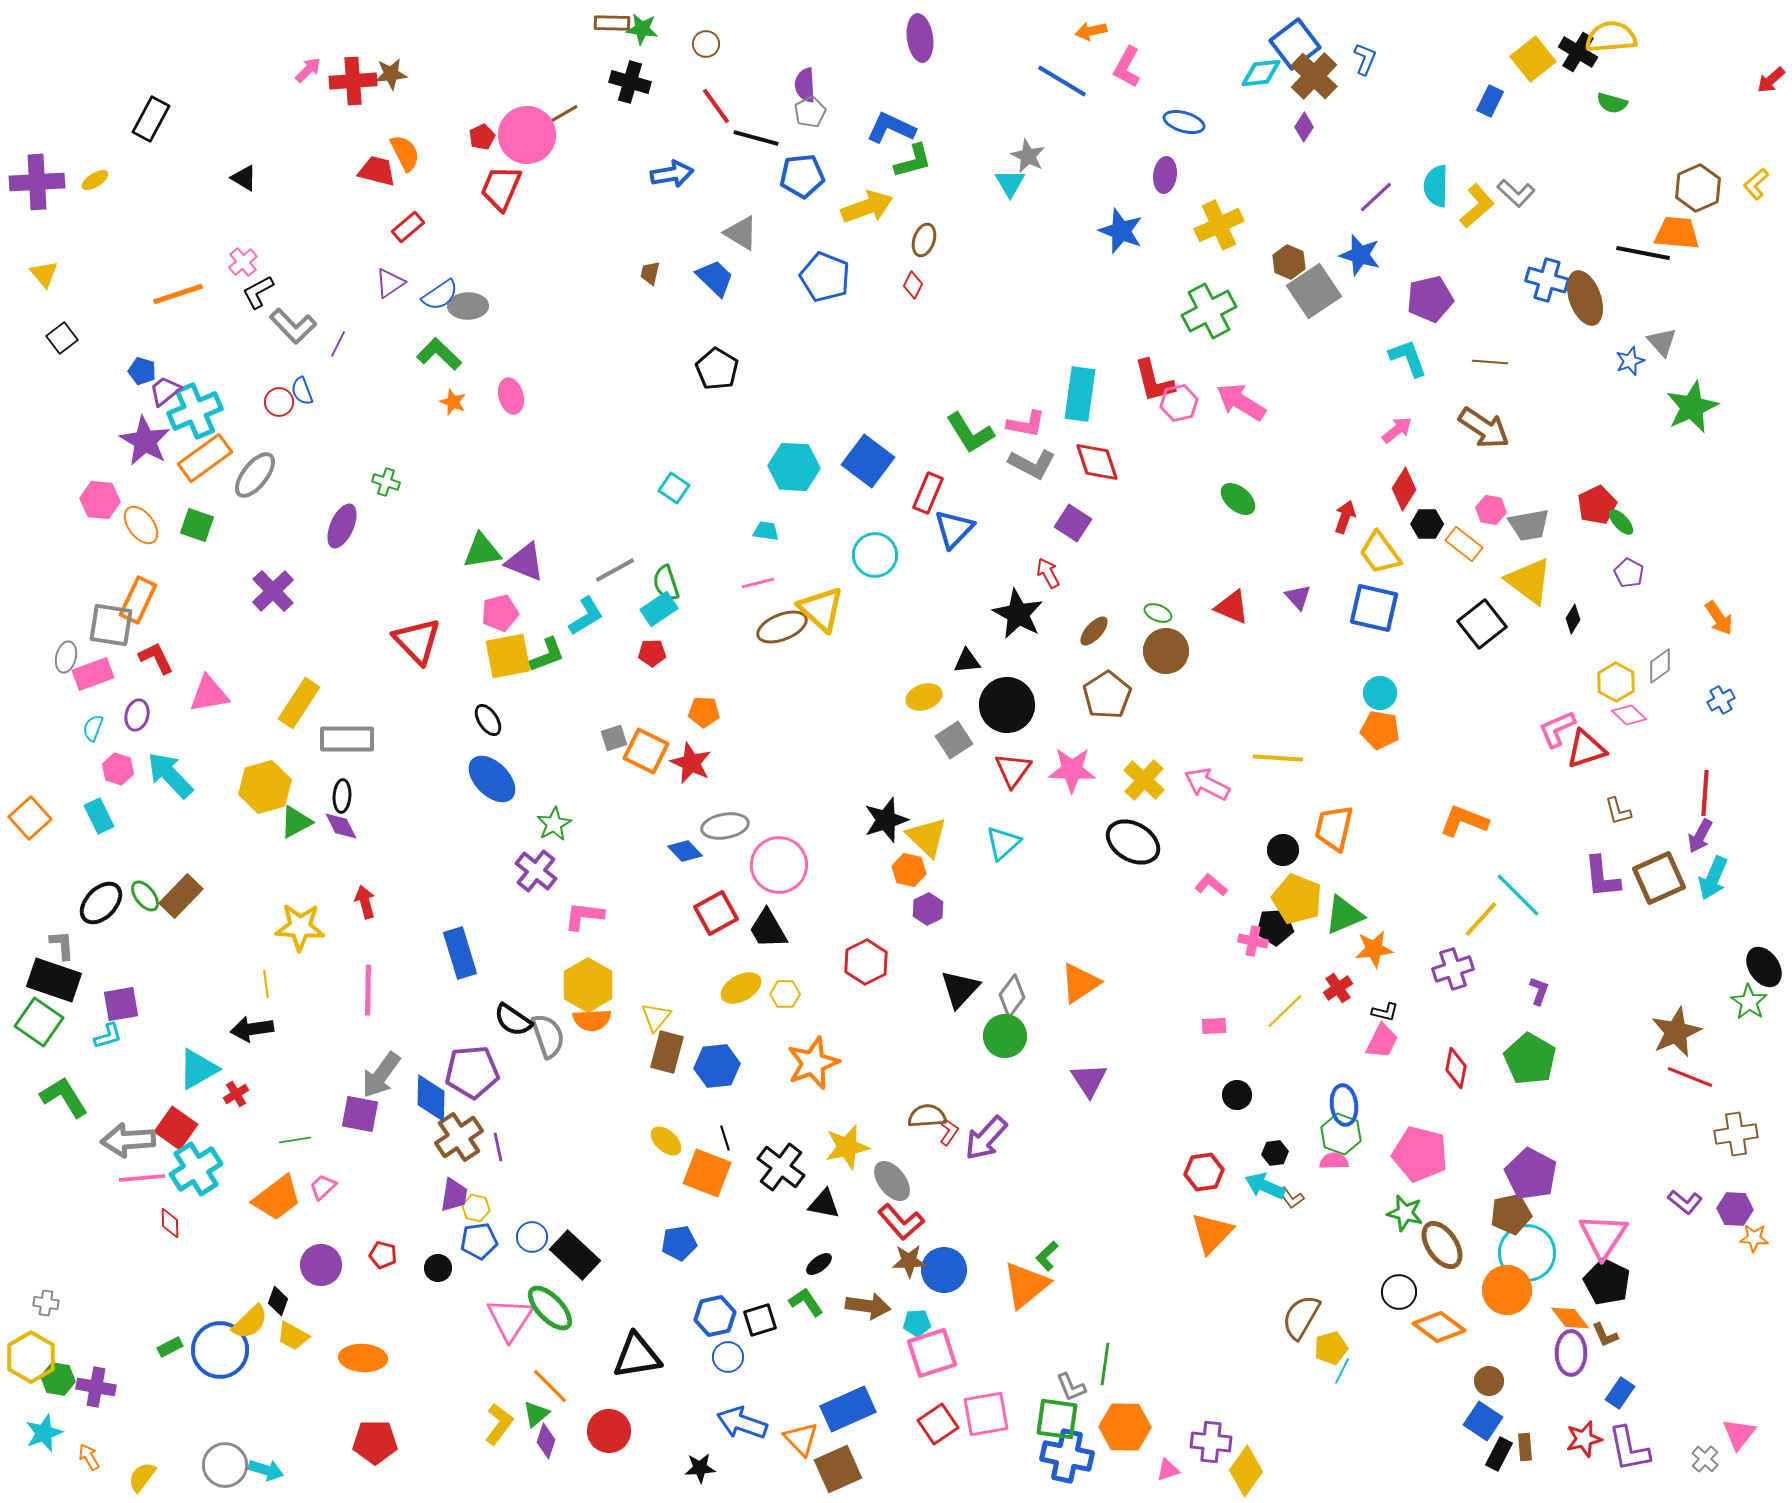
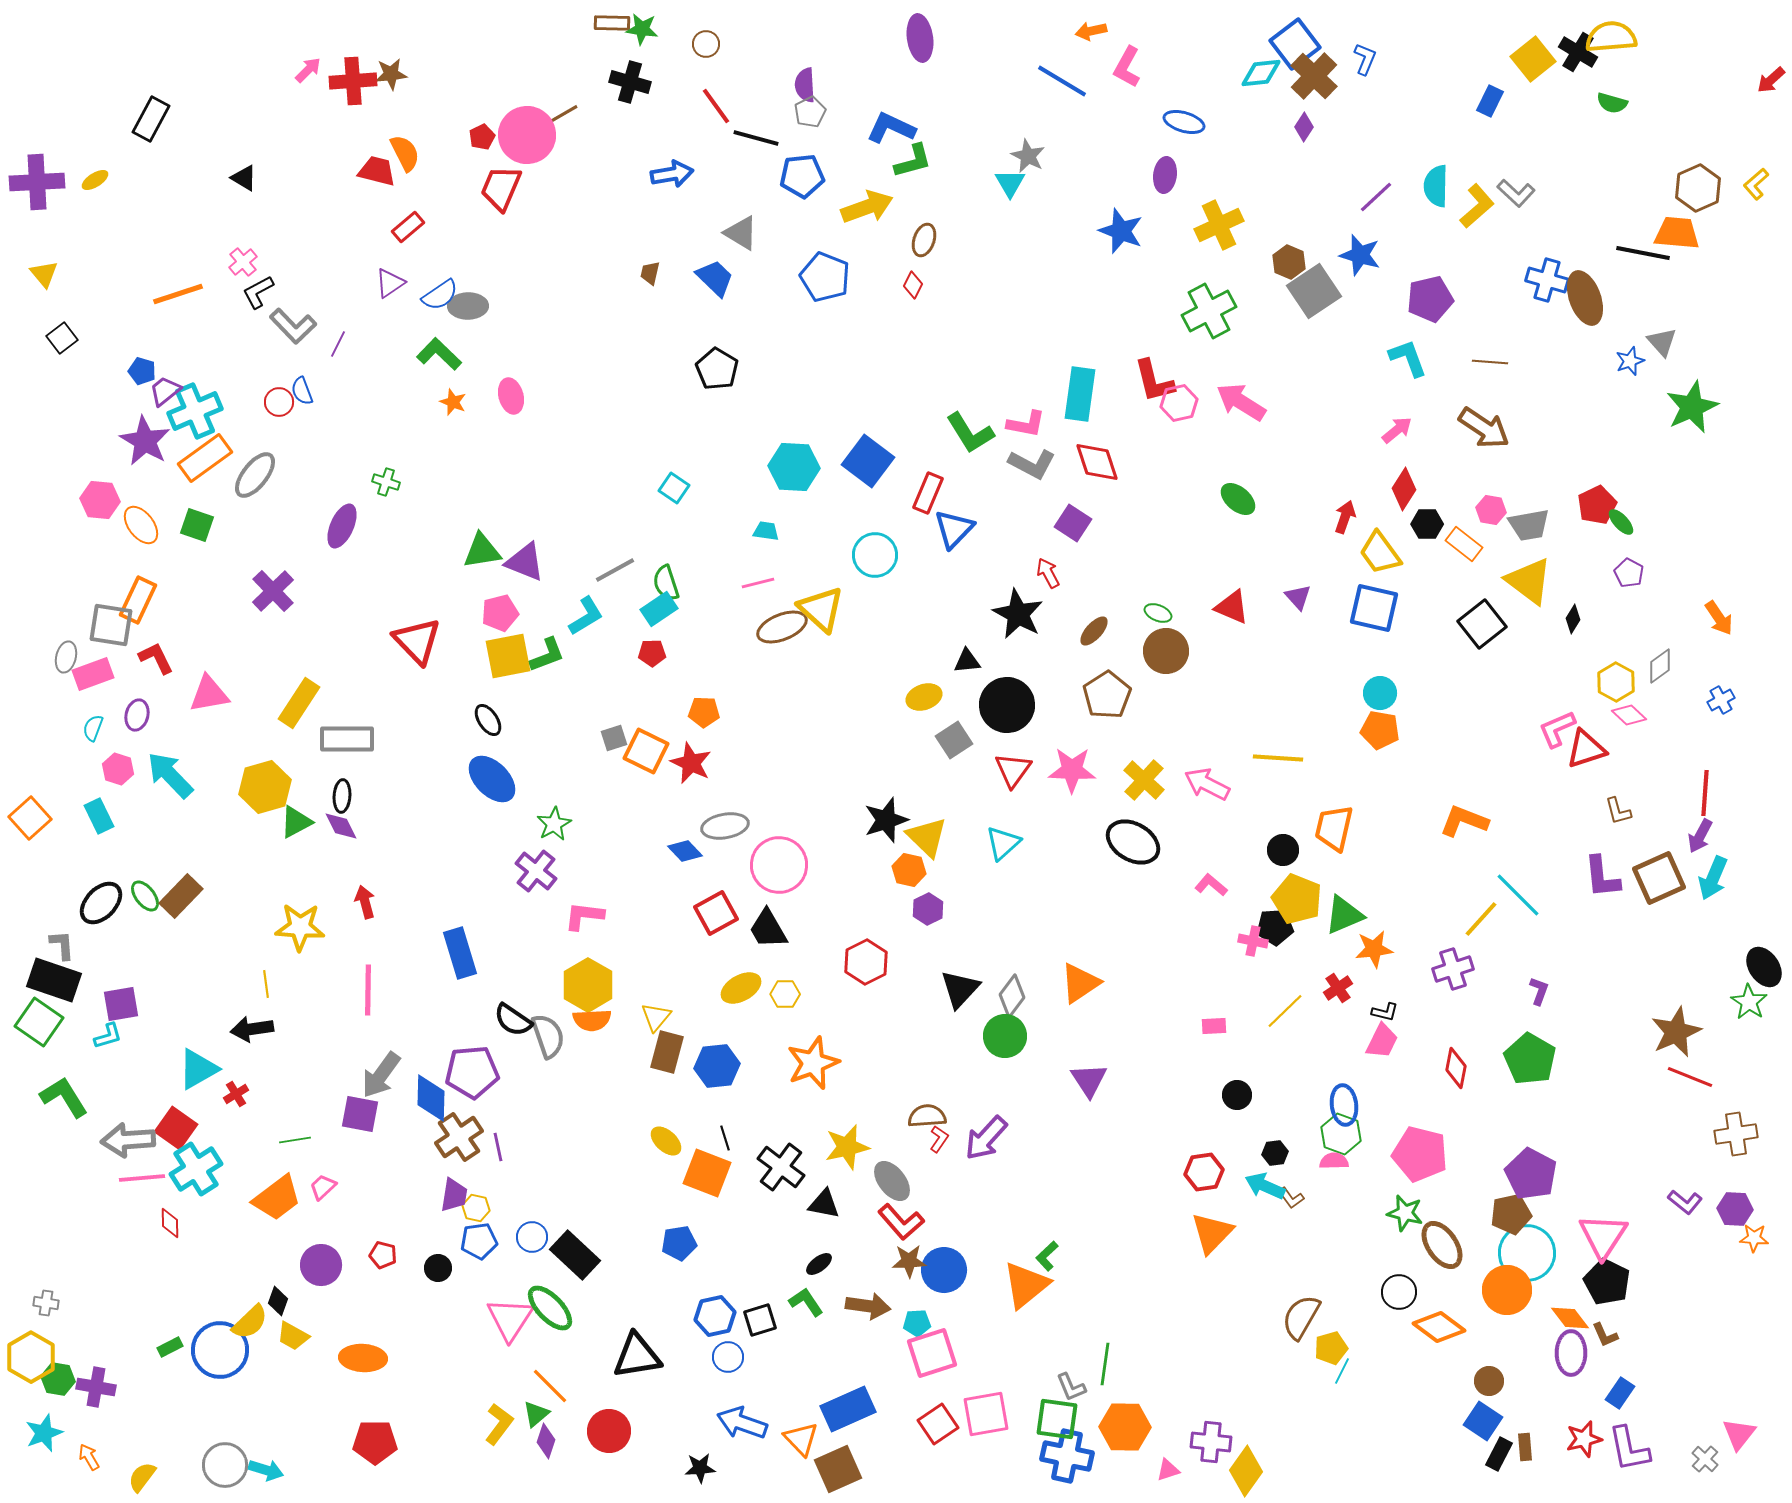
red L-shape at (949, 1132): moved 10 px left, 7 px down
